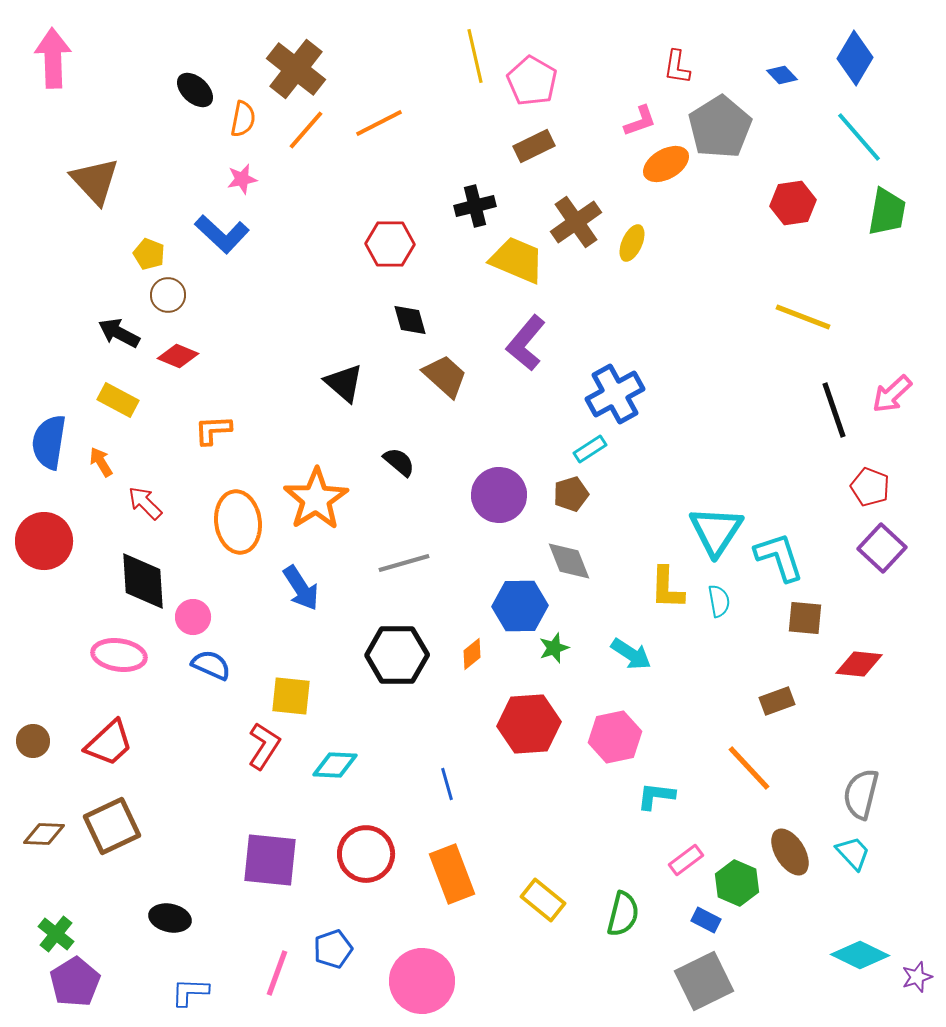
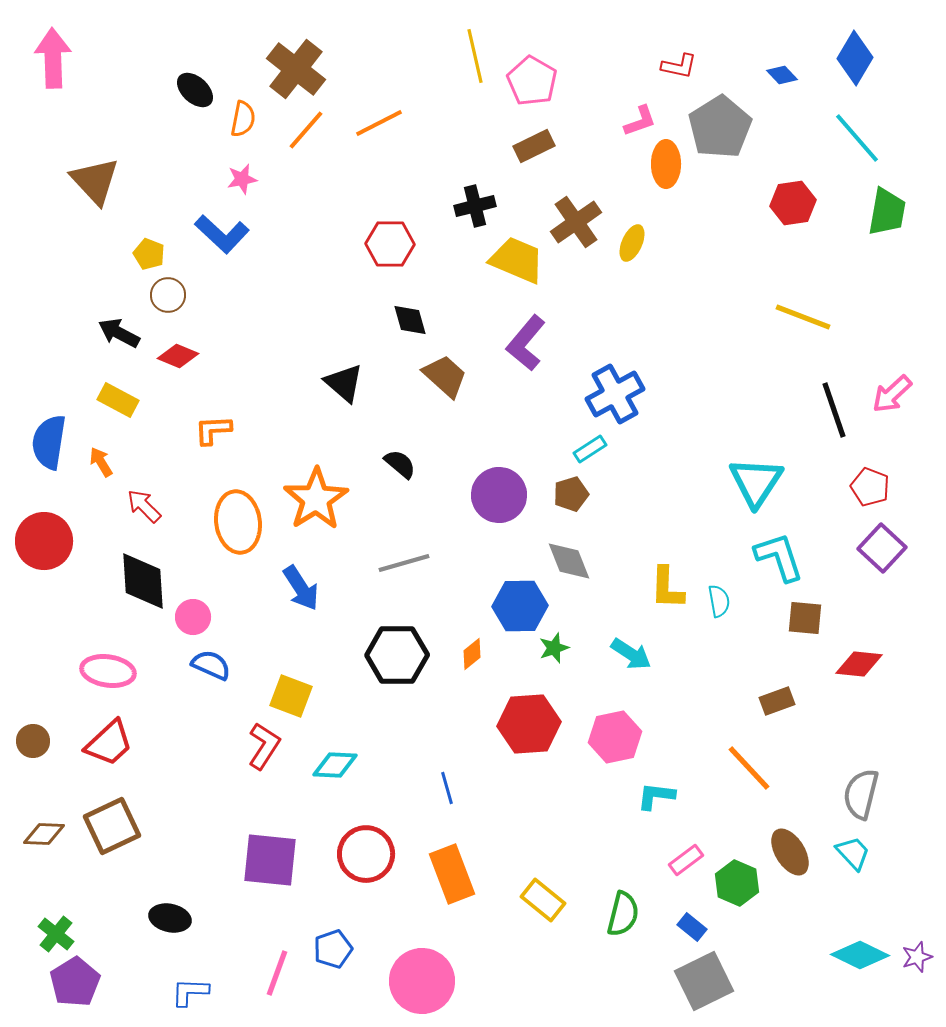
red L-shape at (677, 67): moved 2 px right, 1 px up; rotated 87 degrees counterclockwise
cyan line at (859, 137): moved 2 px left, 1 px down
orange ellipse at (666, 164): rotated 60 degrees counterclockwise
black semicircle at (399, 462): moved 1 px right, 2 px down
red arrow at (145, 503): moved 1 px left, 3 px down
cyan triangle at (716, 531): moved 40 px right, 49 px up
pink ellipse at (119, 655): moved 11 px left, 16 px down
yellow square at (291, 696): rotated 15 degrees clockwise
blue line at (447, 784): moved 4 px down
blue rectangle at (706, 920): moved 14 px left, 7 px down; rotated 12 degrees clockwise
purple star at (917, 977): moved 20 px up
